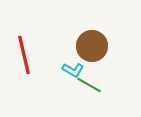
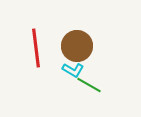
brown circle: moved 15 px left
red line: moved 12 px right, 7 px up; rotated 6 degrees clockwise
